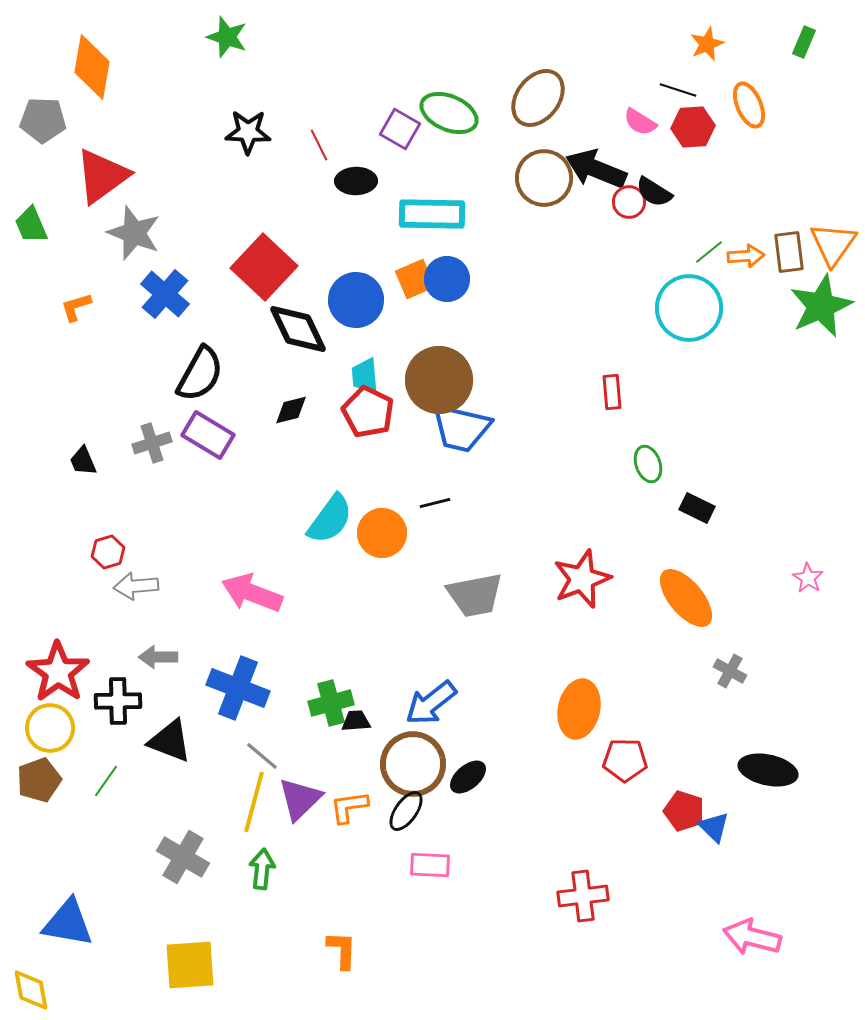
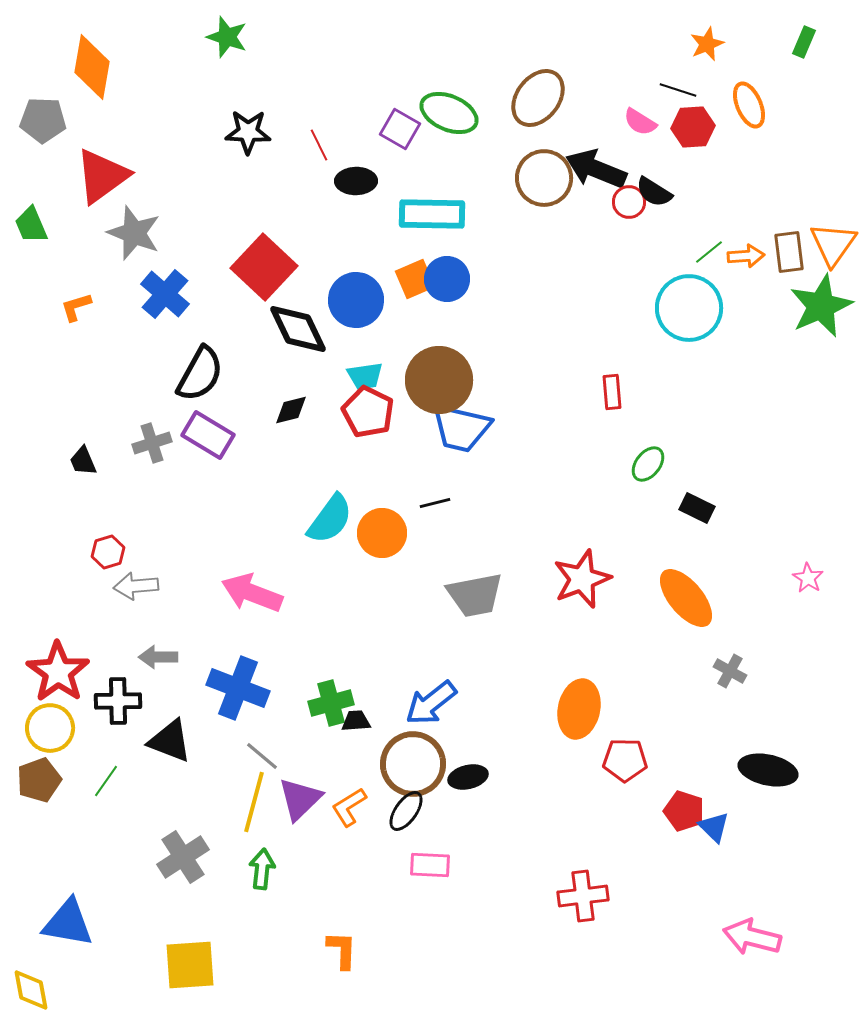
cyan trapezoid at (365, 376): rotated 93 degrees counterclockwise
green ellipse at (648, 464): rotated 57 degrees clockwise
black ellipse at (468, 777): rotated 27 degrees clockwise
orange L-shape at (349, 807): rotated 24 degrees counterclockwise
gray cross at (183, 857): rotated 27 degrees clockwise
